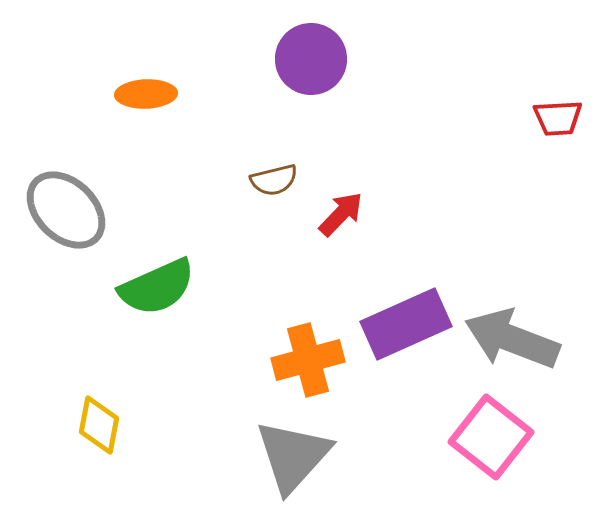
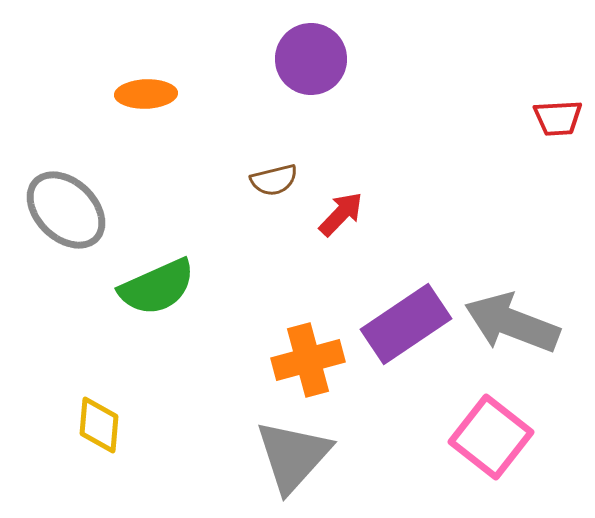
purple rectangle: rotated 10 degrees counterclockwise
gray arrow: moved 16 px up
yellow diamond: rotated 6 degrees counterclockwise
